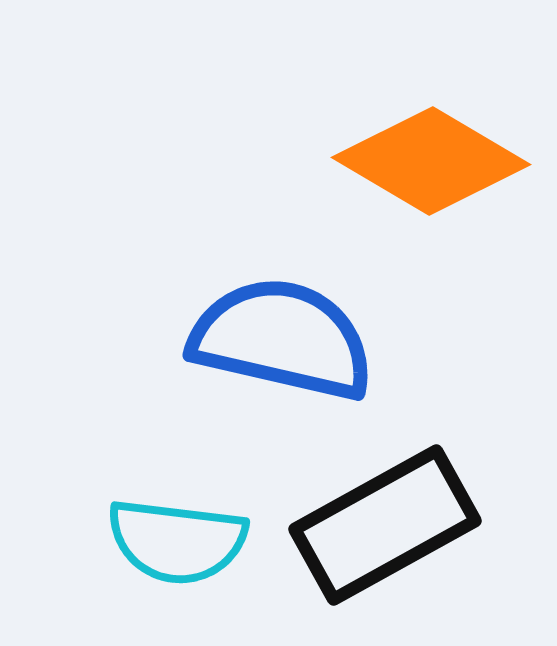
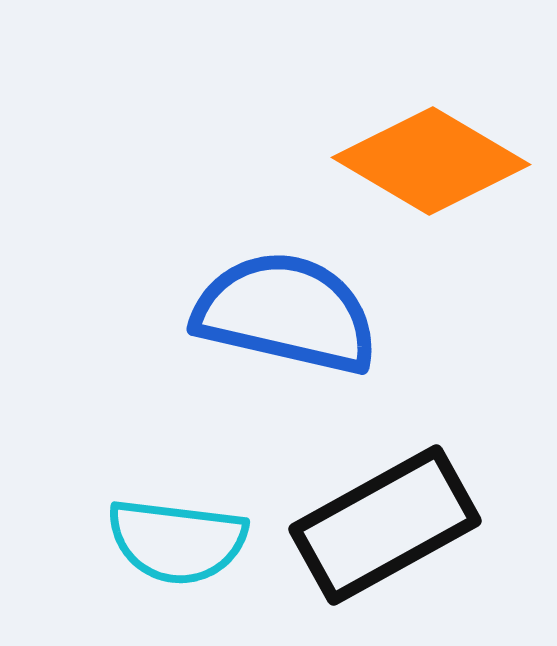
blue semicircle: moved 4 px right, 26 px up
